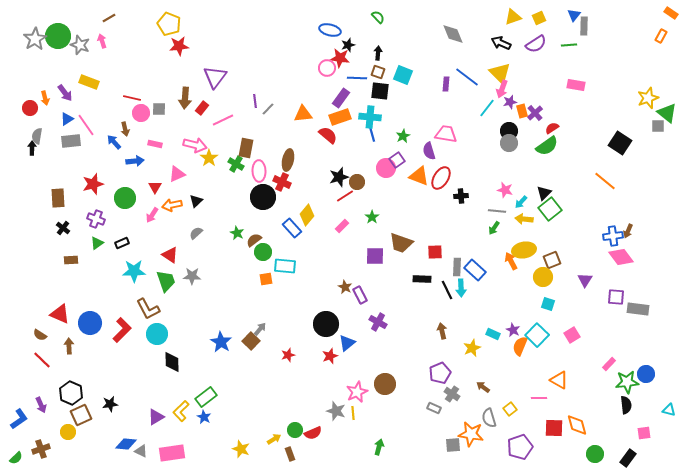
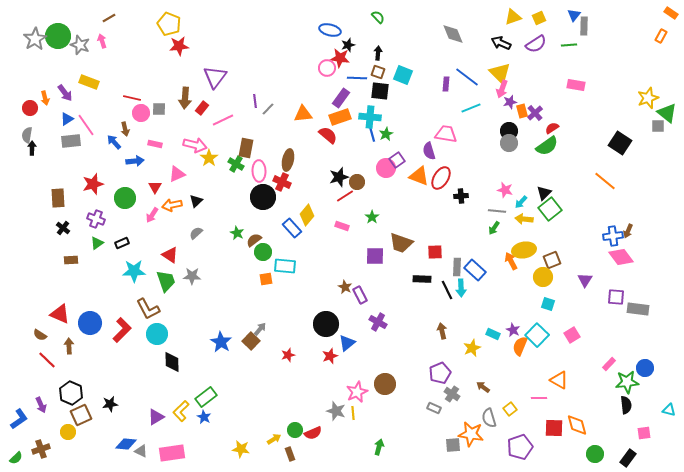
cyan line at (487, 108): moved 16 px left; rotated 30 degrees clockwise
gray semicircle at (37, 136): moved 10 px left, 1 px up
green star at (403, 136): moved 17 px left, 2 px up
pink rectangle at (342, 226): rotated 64 degrees clockwise
red line at (42, 360): moved 5 px right
blue circle at (646, 374): moved 1 px left, 6 px up
yellow star at (241, 449): rotated 12 degrees counterclockwise
